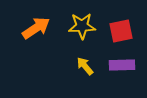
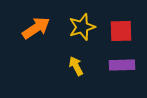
yellow star: moved 1 px down; rotated 16 degrees counterclockwise
red square: rotated 10 degrees clockwise
yellow arrow: moved 9 px left; rotated 12 degrees clockwise
